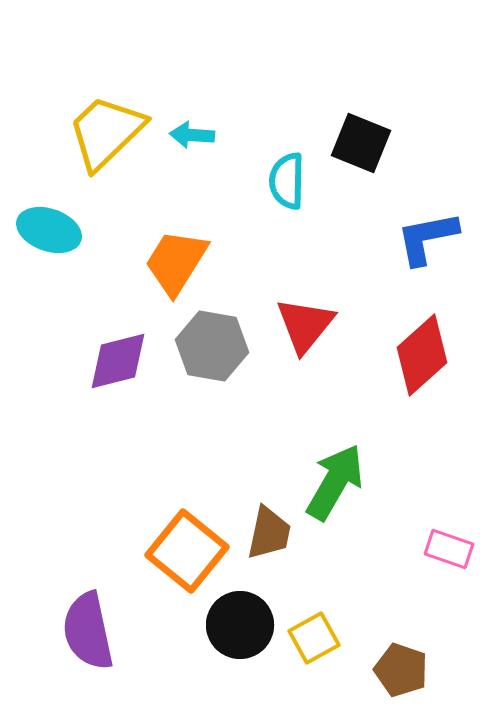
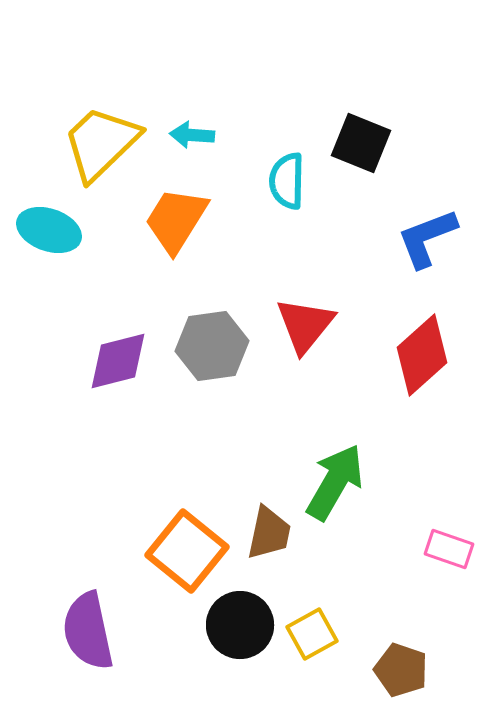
yellow trapezoid: moved 5 px left, 11 px down
blue L-shape: rotated 10 degrees counterclockwise
orange trapezoid: moved 42 px up
gray hexagon: rotated 18 degrees counterclockwise
yellow square: moved 2 px left, 4 px up
